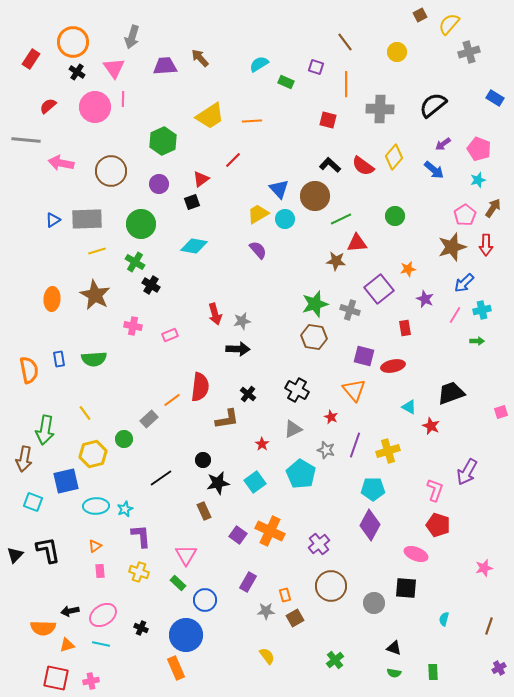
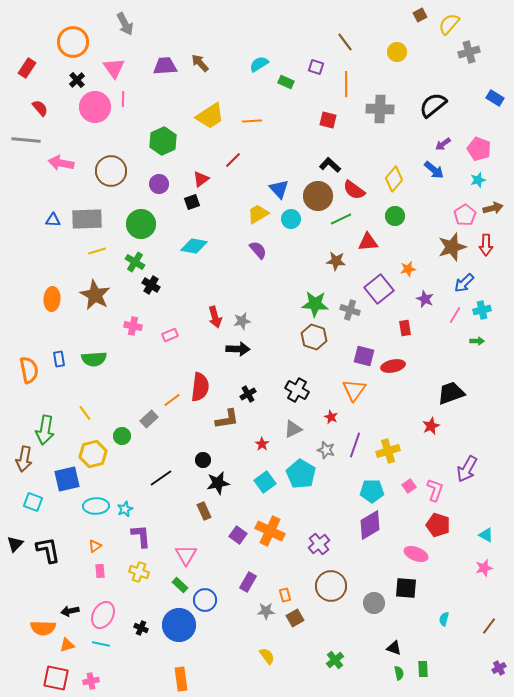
gray arrow at (132, 37): moved 7 px left, 13 px up; rotated 45 degrees counterclockwise
brown arrow at (200, 58): moved 5 px down
red rectangle at (31, 59): moved 4 px left, 9 px down
black cross at (77, 72): moved 8 px down; rotated 14 degrees clockwise
red semicircle at (48, 106): moved 8 px left, 2 px down; rotated 90 degrees clockwise
yellow diamond at (394, 157): moved 22 px down
red semicircle at (363, 166): moved 9 px left, 24 px down
brown circle at (315, 196): moved 3 px right
brown arrow at (493, 208): rotated 42 degrees clockwise
cyan circle at (285, 219): moved 6 px right
blue triangle at (53, 220): rotated 35 degrees clockwise
red triangle at (357, 243): moved 11 px right, 1 px up
green star at (315, 304): rotated 20 degrees clockwise
red arrow at (215, 314): moved 3 px down
brown hexagon at (314, 337): rotated 10 degrees clockwise
orange triangle at (354, 390): rotated 15 degrees clockwise
black cross at (248, 394): rotated 21 degrees clockwise
cyan triangle at (409, 407): moved 77 px right, 128 px down
pink square at (501, 412): moved 92 px left, 74 px down; rotated 16 degrees counterclockwise
red star at (431, 426): rotated 24 degrees clockwise
green circle at (124, 439): moved 2 px left, 3 px up
purple arrow at (467, 472): moved 3 px up
blue square at (66, 481): moved 1 px right, 2 px up
cyan square at (255, 482): moved 10 px right
cyan pentagon at (373, 489): moved 1 px left, 2 px down
purple diamond at (370, 525): rotated 32 degrees clockwise
black triangle at (15, 555): moved 11 px up
green rectangle at (178, 583): moved 2 px right, 2 px down
pink ellipse at (103, 615): rotated 28 degrees counterclockwise
brown line at (489, 626): rotated 18 degrees clockwise
blue circle at (186, 635): moved 7 px left, 10 px up
orange rectangle at (176, 668): moved 5 px right, 11 px down; rotated 15 degrees clockwise
green rectangle at (433, 672): moved 10 px left, 3 px up
green semicircle at (394, 673): moved 5 px right; rotated 112 degrees counterclockwise
